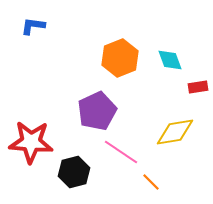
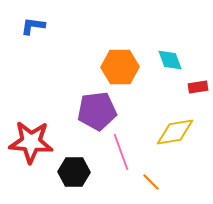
orange hexagon: moved 9 px down; rotated 21 degrees clockwise
purple pentagon: rotated 18 degrees clockwise
pink line: rotated 36 degrees clockwise
black hexagon: rotated 16 degrees clockwise
